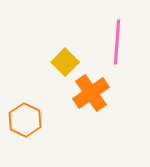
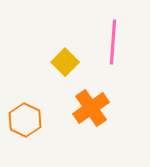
pink line: moved 4 px left
orange cross: moved 15 px down
